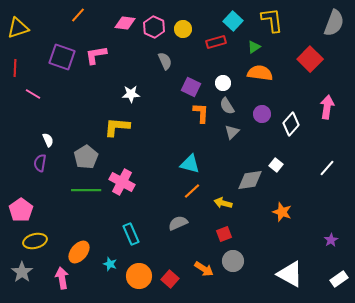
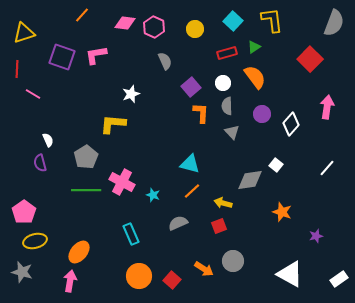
orange line at (78, 15): moved 4 px right
yellow triangle at (18, 28): moved 6 px right, 5 px down
yellow circle at (183, 29): moved 12 px right
red rectangle at (216, 42): moved 11 px right, 11 px down
red line at (15, 68): moved 2 px right, 1 px down
orange semicircle at (260, 73): moved 5 px left, 4 px down; rotated 45 degrees clockwise
purple square at (191, 87): rotated 24 degrees clockwise
white star at (131, 94): rotated 18 degrees counterclockwise
gray semicircle at (227, 106): rotated 30 degrees clockwise
yellow L-shape at (117, 127): moved 4 px left, 3 px up
gray triangle at (232, 132): rotated 28 degrees counterclockwise
purple semicircle at (40, 163): rotated 24 degrees counterclockwise
pink pentagon at (21, 210): moved 3 px right, 2 px down
red square at (224, 234): moved 5 px left, 8 px up
purple star at (331, 240): moved 15 px left, 4 px up; rotated 16 degrees clockwise
cyan star at (110, 264): moved 43 px right, 69 px up
gray star at (22, 272): rotated 20 degrees counterclockwise
pink arrow at (62, 278): moved 8 px right, 3 px down; rotated 20 degrees clockwise
red square at (170, 279): moved 2 px right, 1 px down
